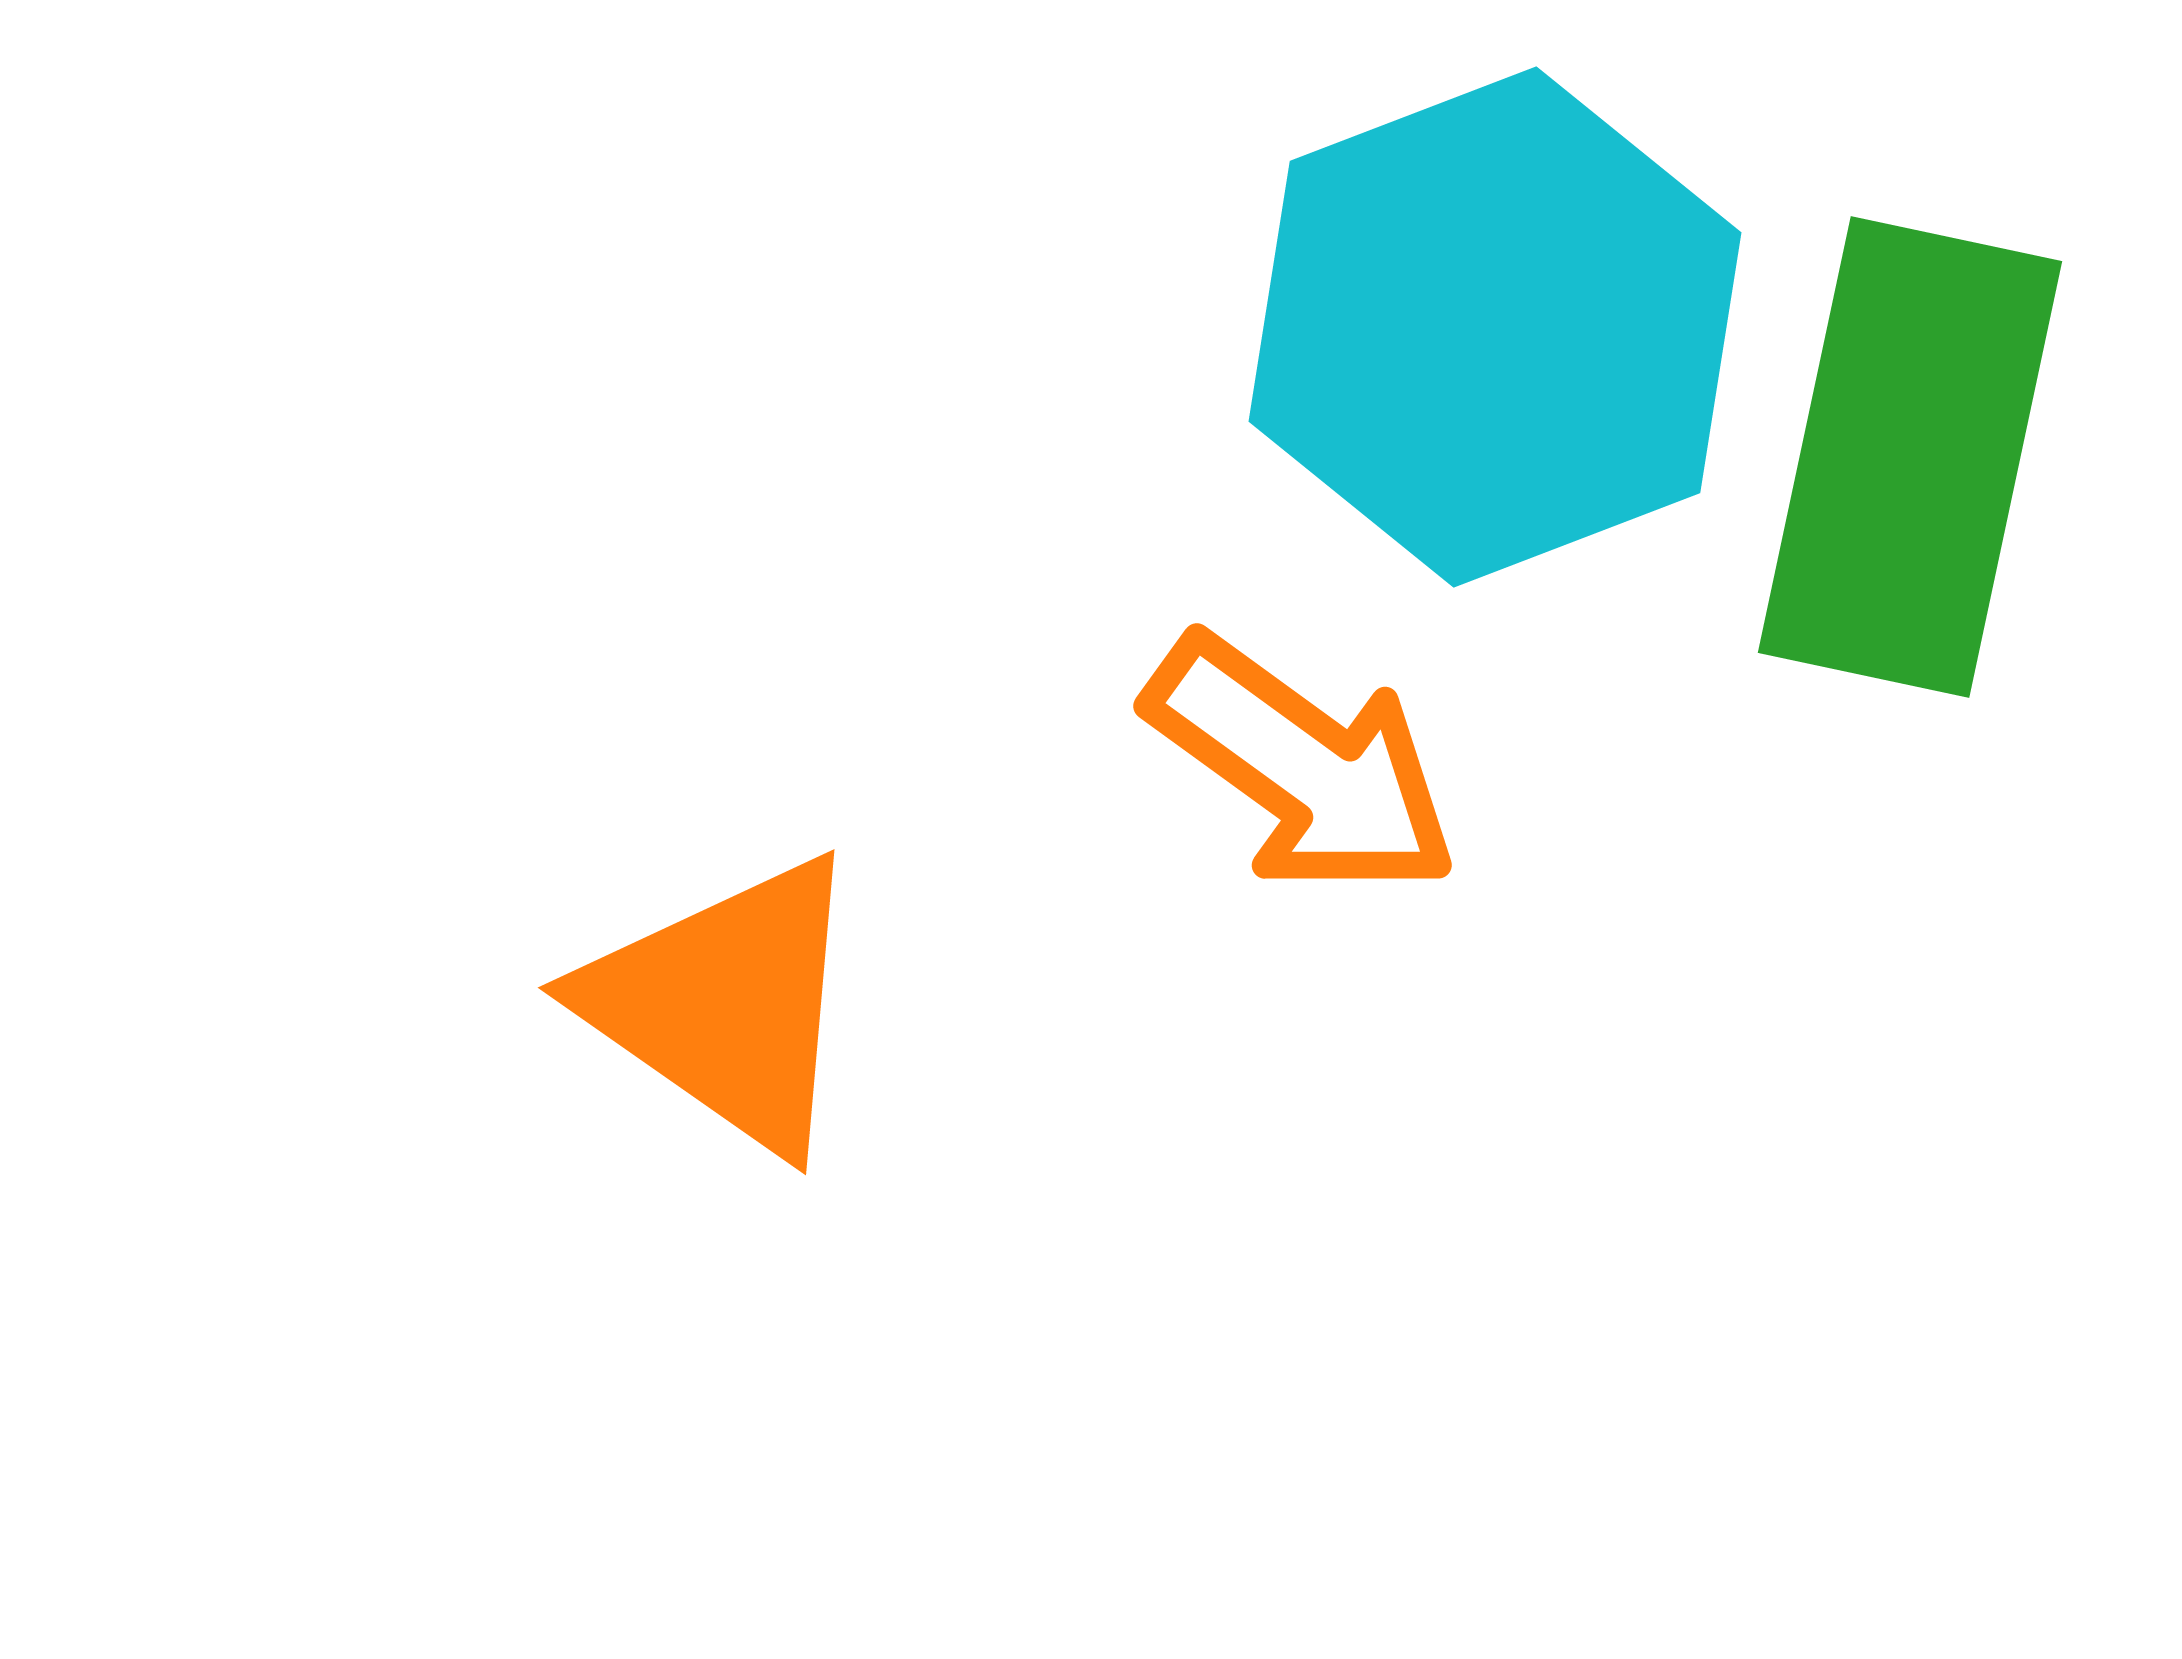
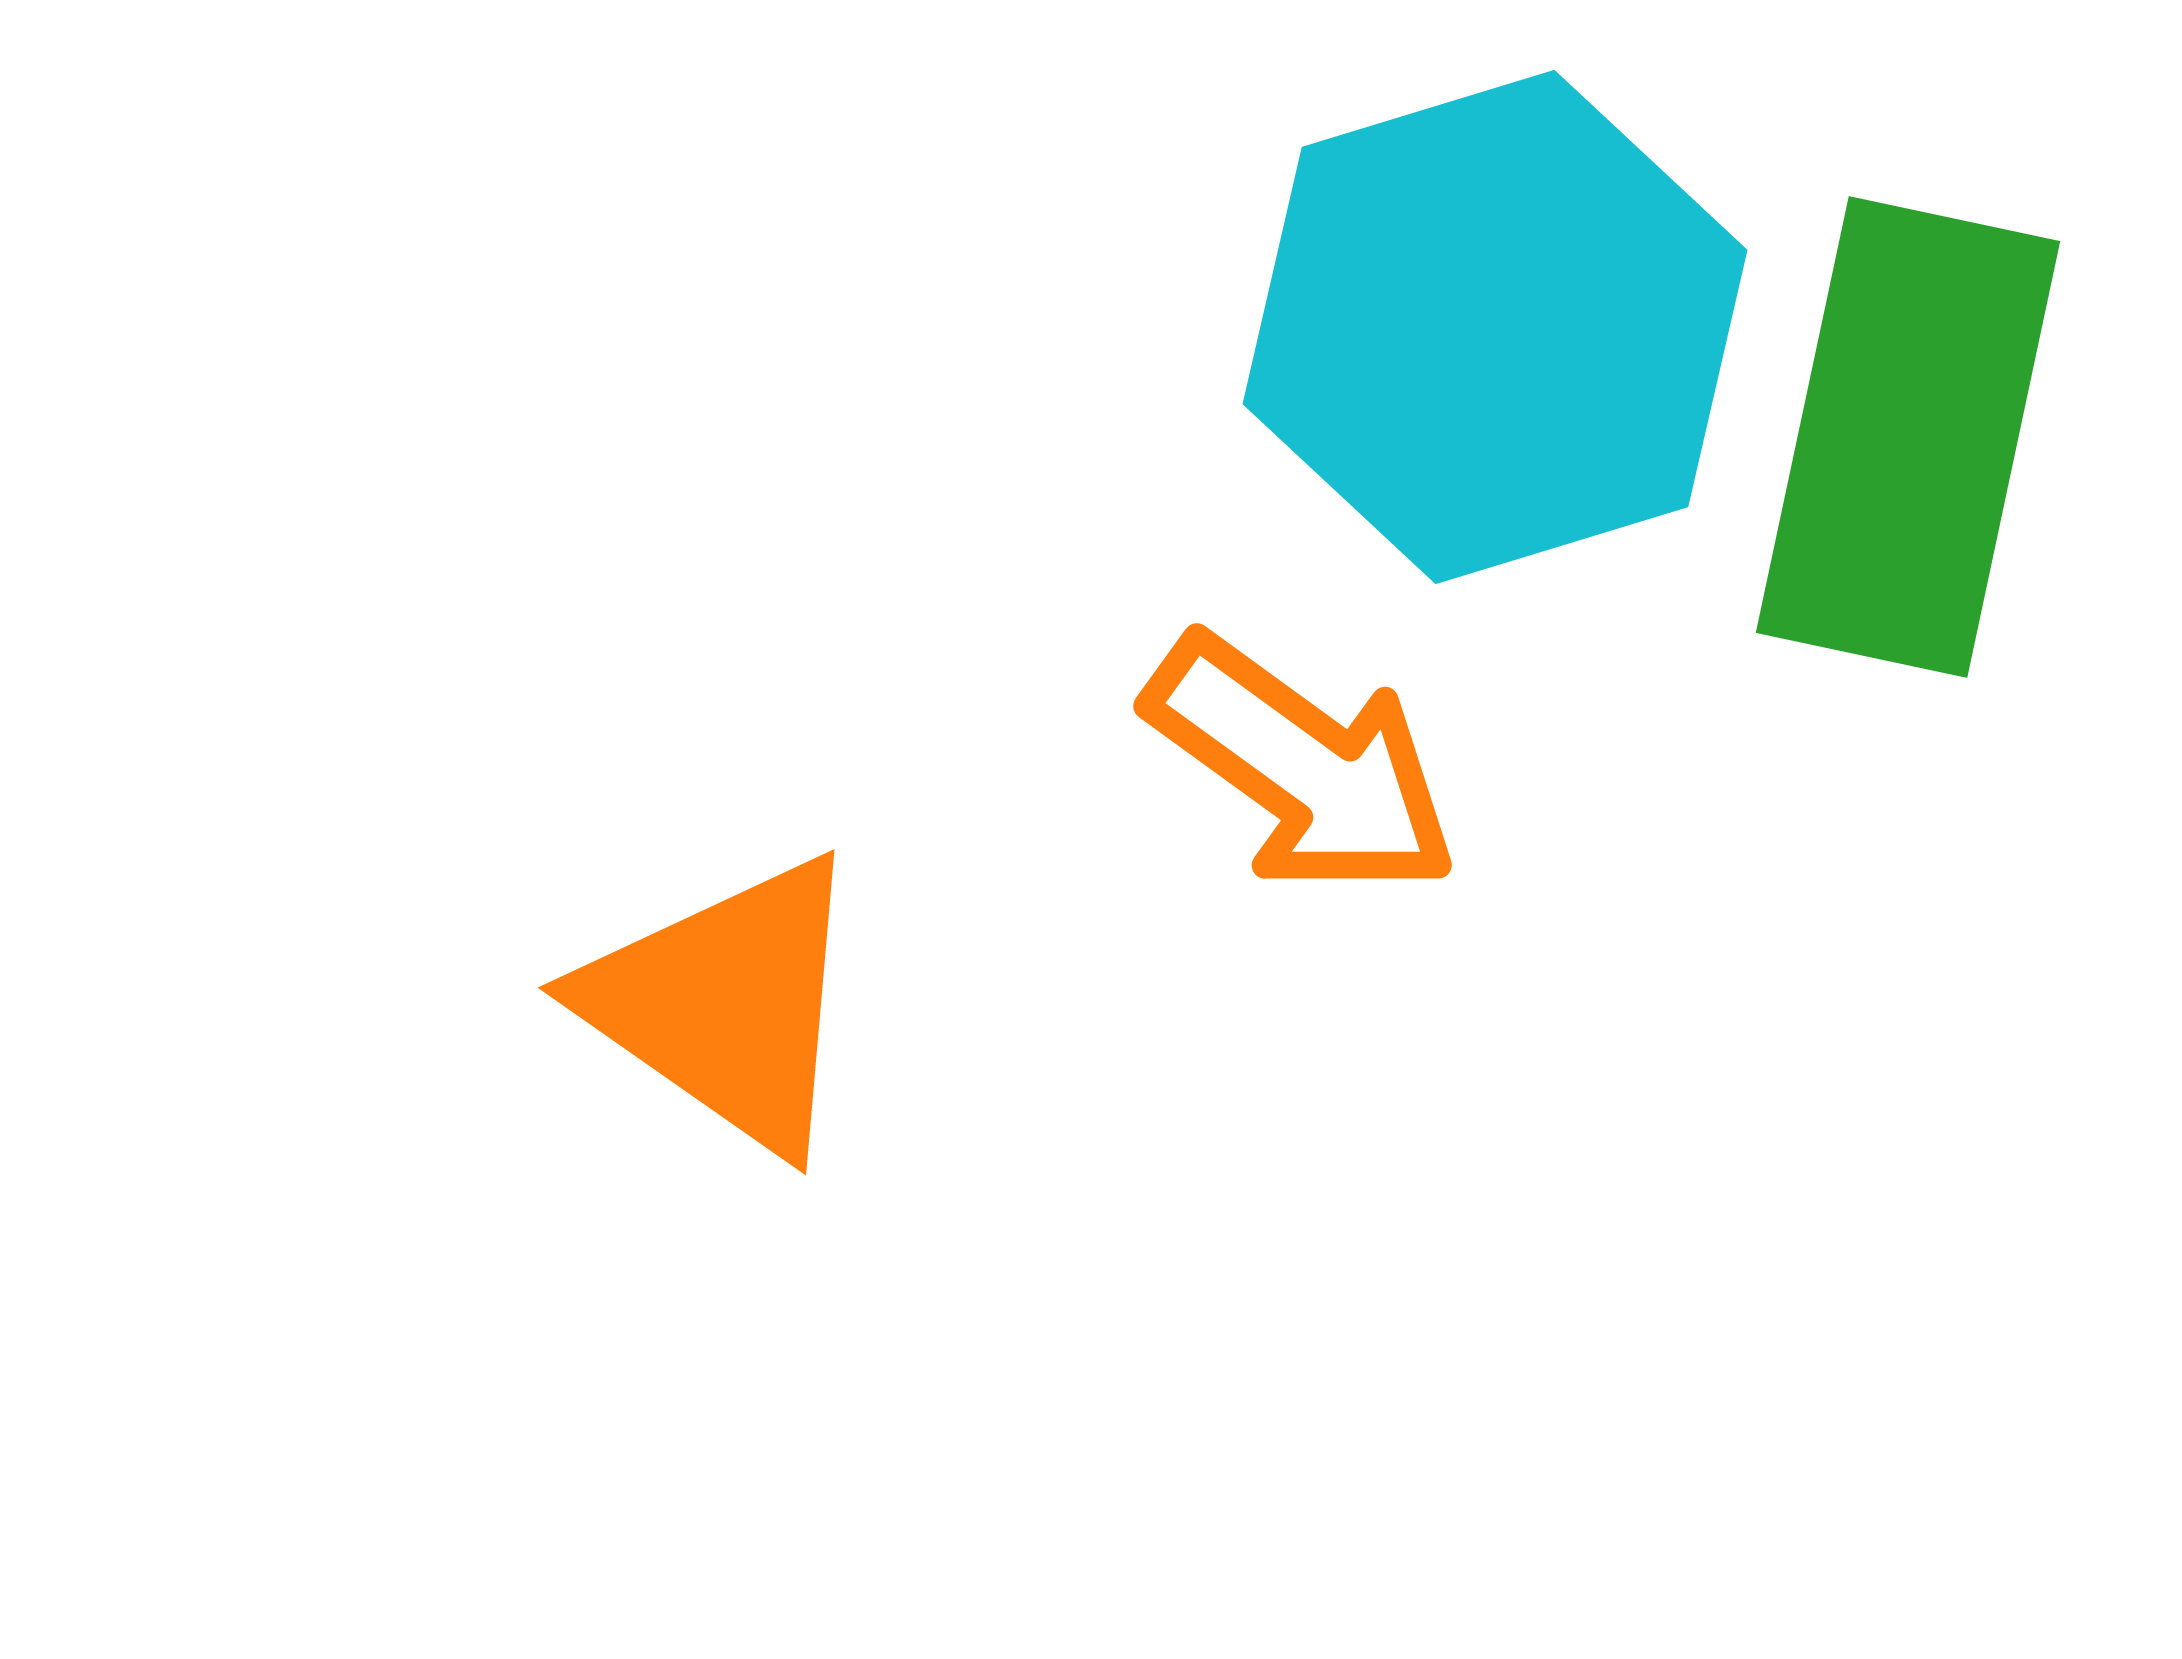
cyan hexagon: rotated 4 degrees clockwise
green rectangle: moved 2 px left, 20 px up
